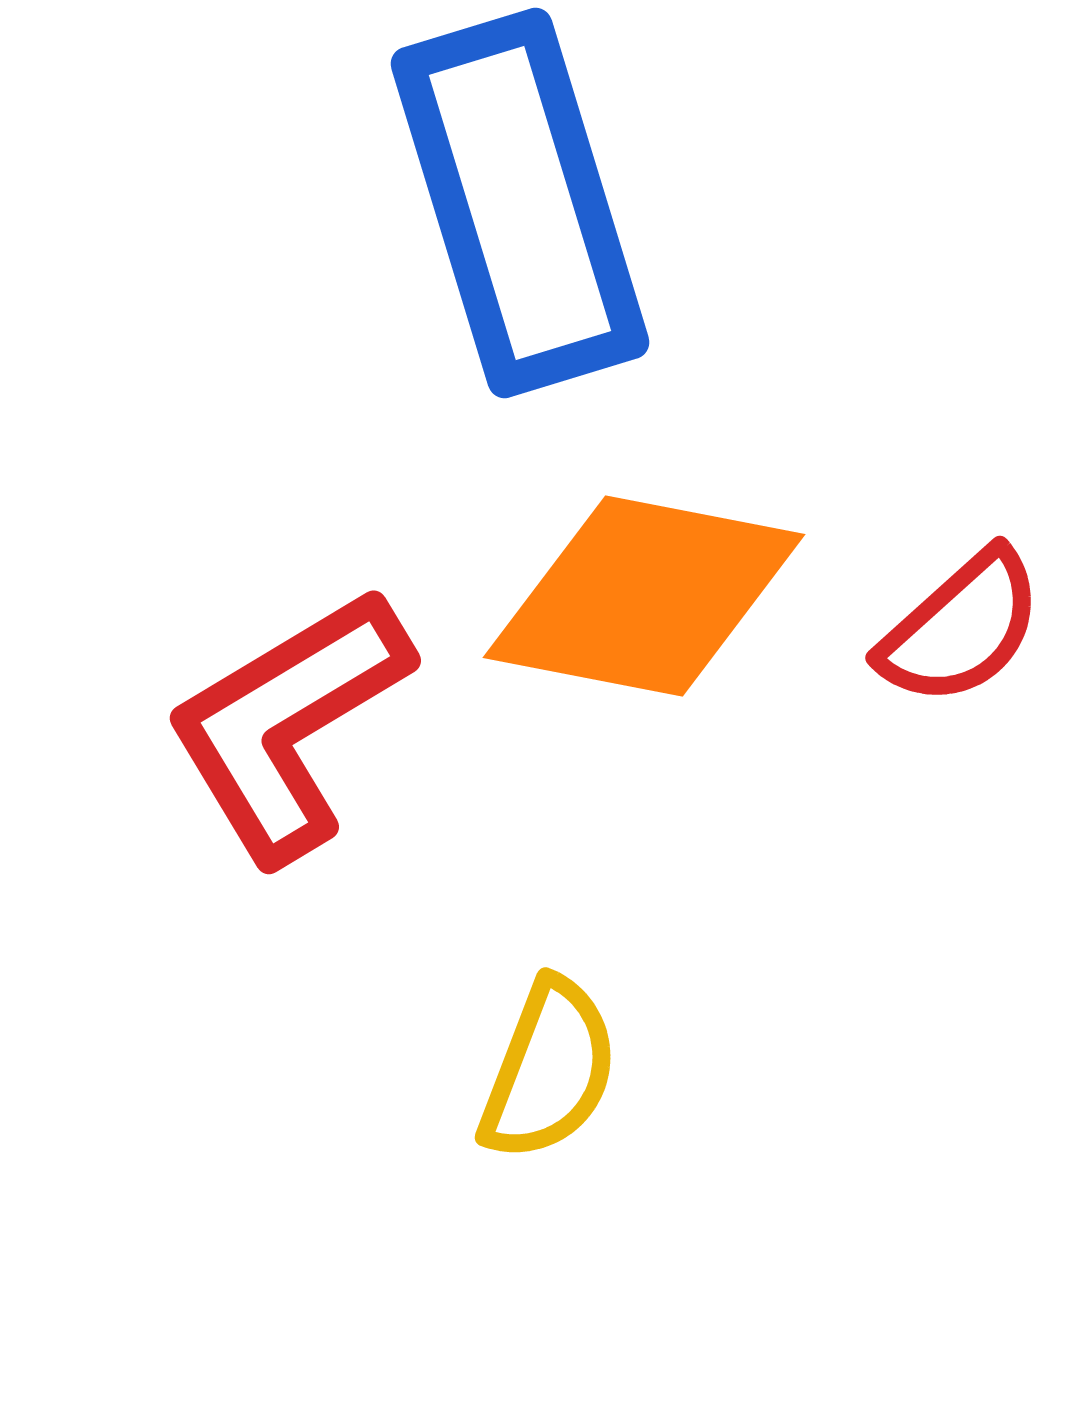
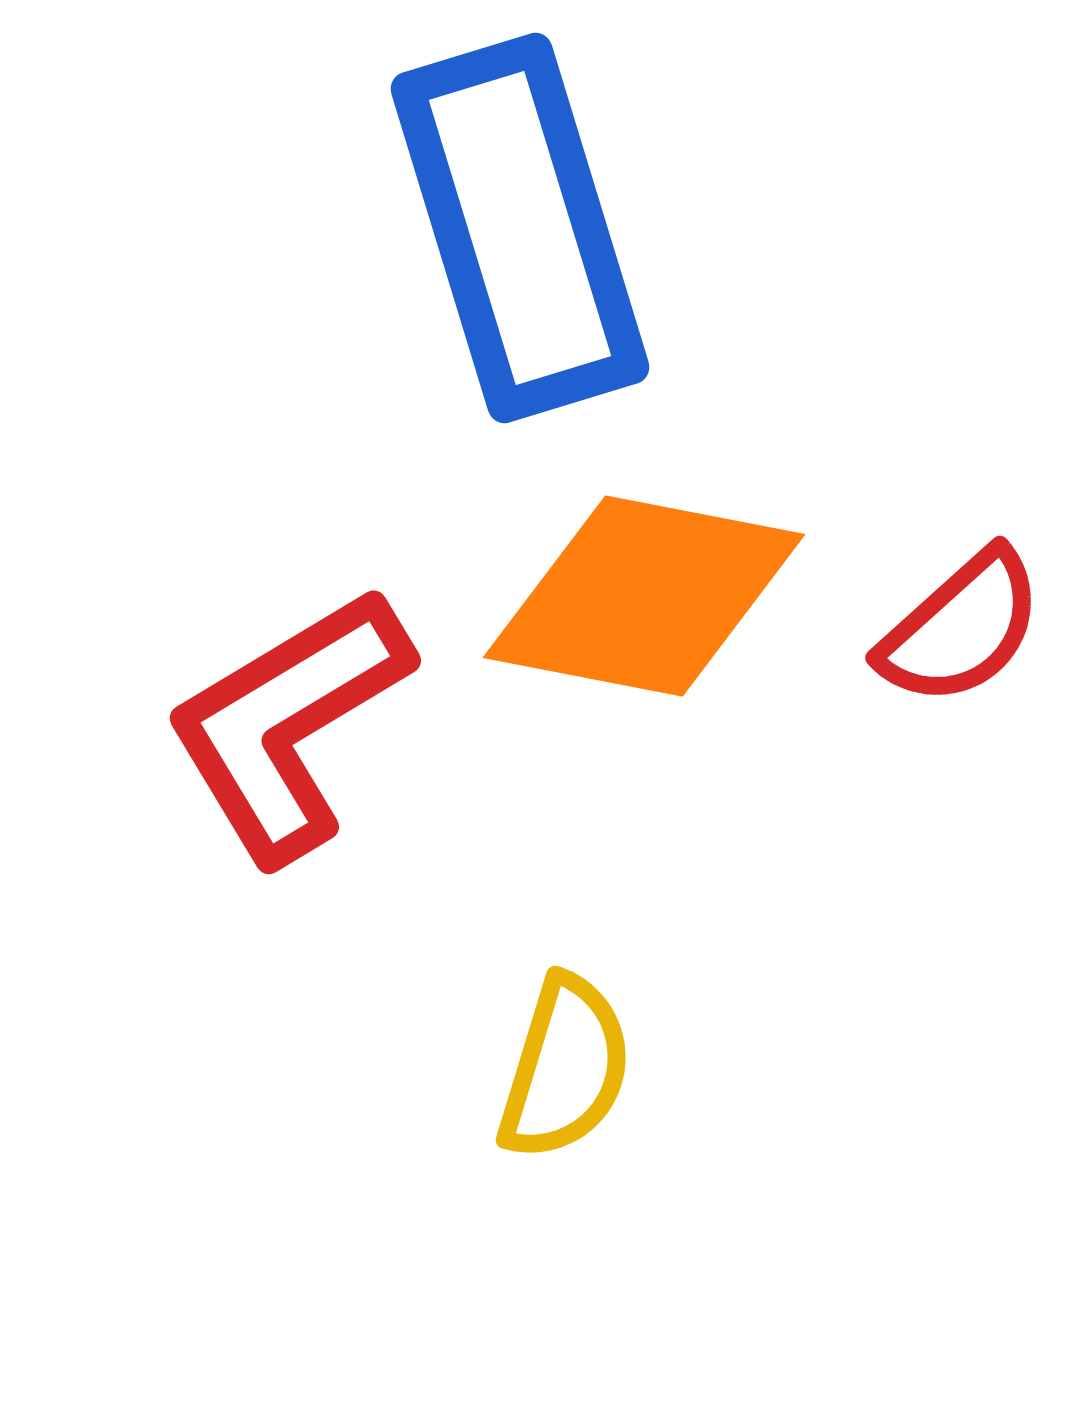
blue rectangle: moved 25 px down
yellow semicircle: moved 16 px right, 2 px up; rotated 4 degrees counterclockwise
